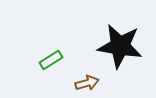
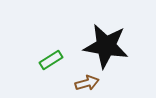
black star: moved 14 px left
